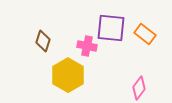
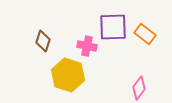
purple square: moved 2 px right, 1 px up; rotated 8 degrees counterclockwise
yellow hexagon: rotated 12 degrees counterclockwise
